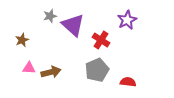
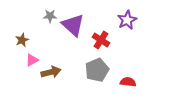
gray star: rotated 16 degrees clockwise
pink triangle: moved 3 px right, 8 px up; rotated 32 degrees counterclockwise
